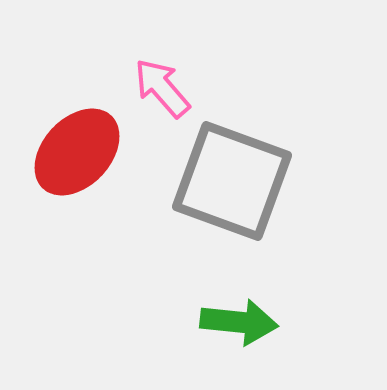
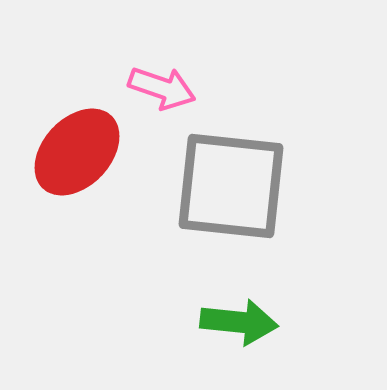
pink arrow: rotated 150 degrees clockwise
gray square: moved 1 px left, 5 px down; rotated 14 degrees counterclockwise
